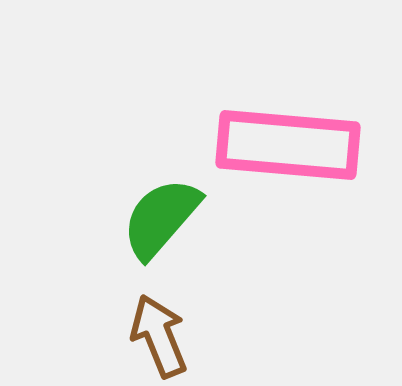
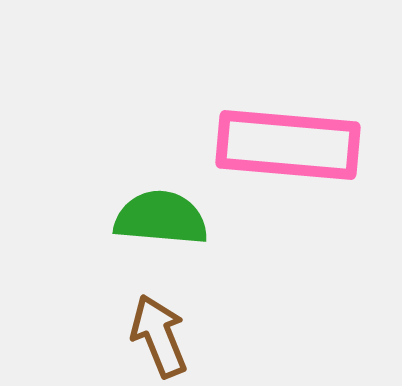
green semicircle: rotated 54 degrees clockwise
